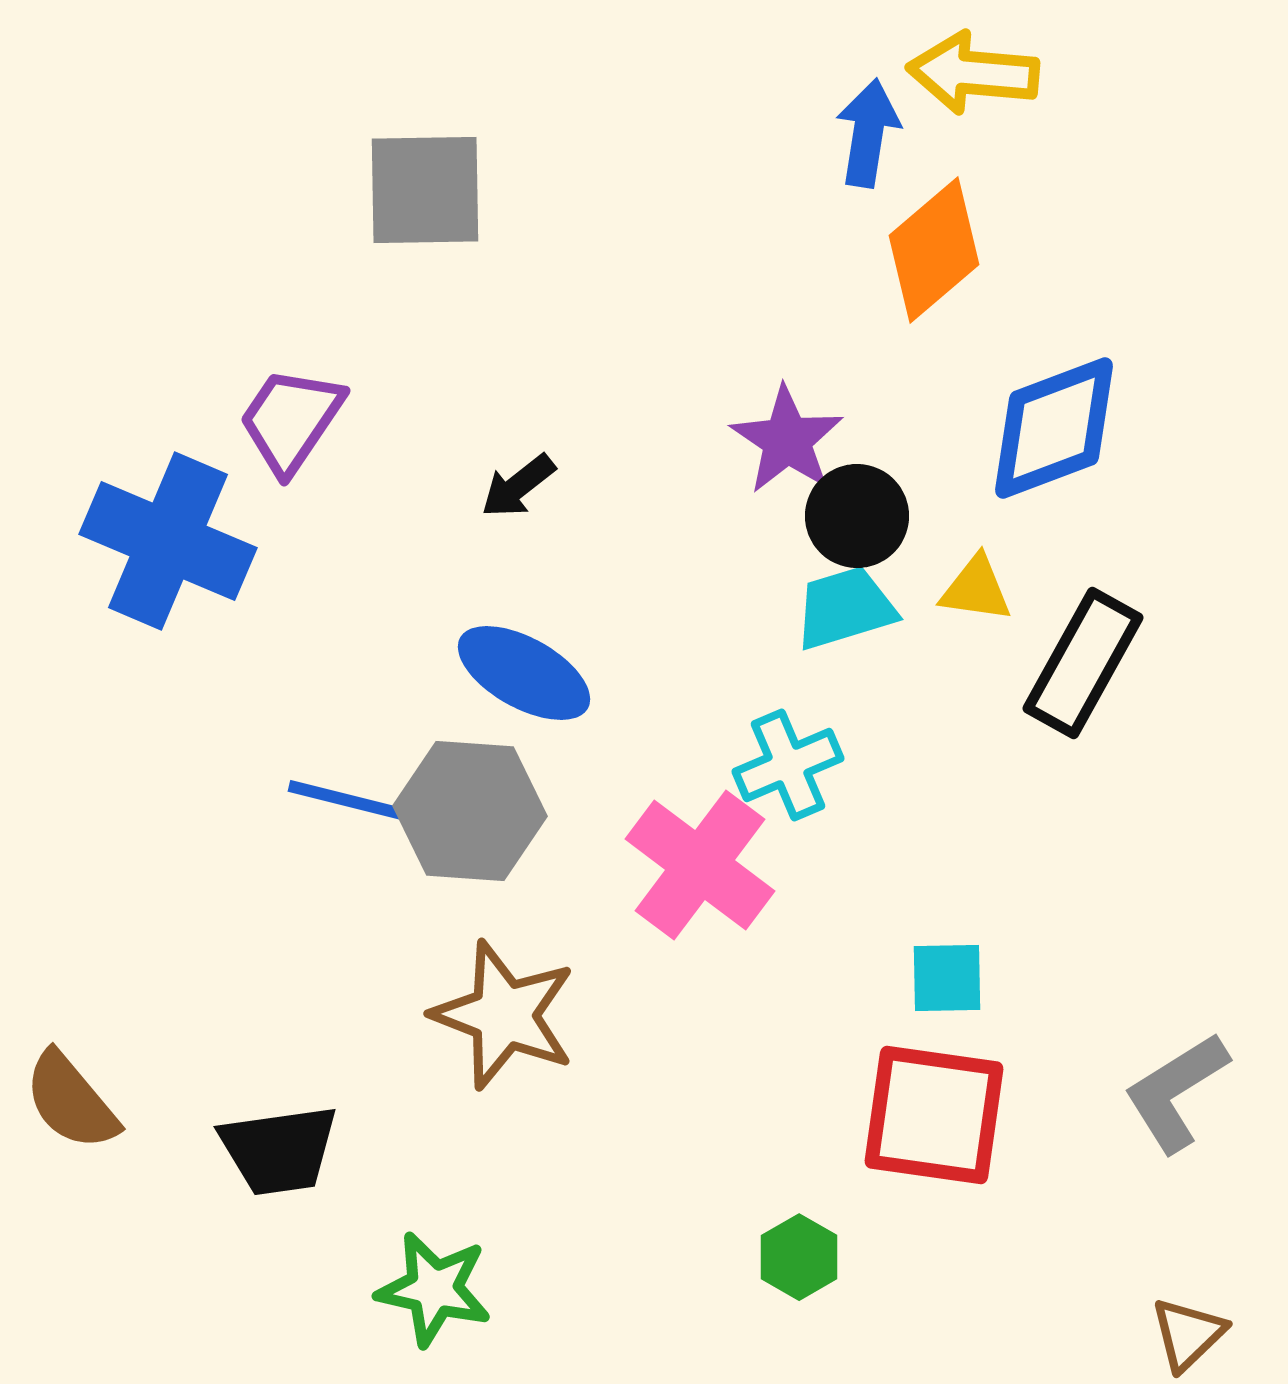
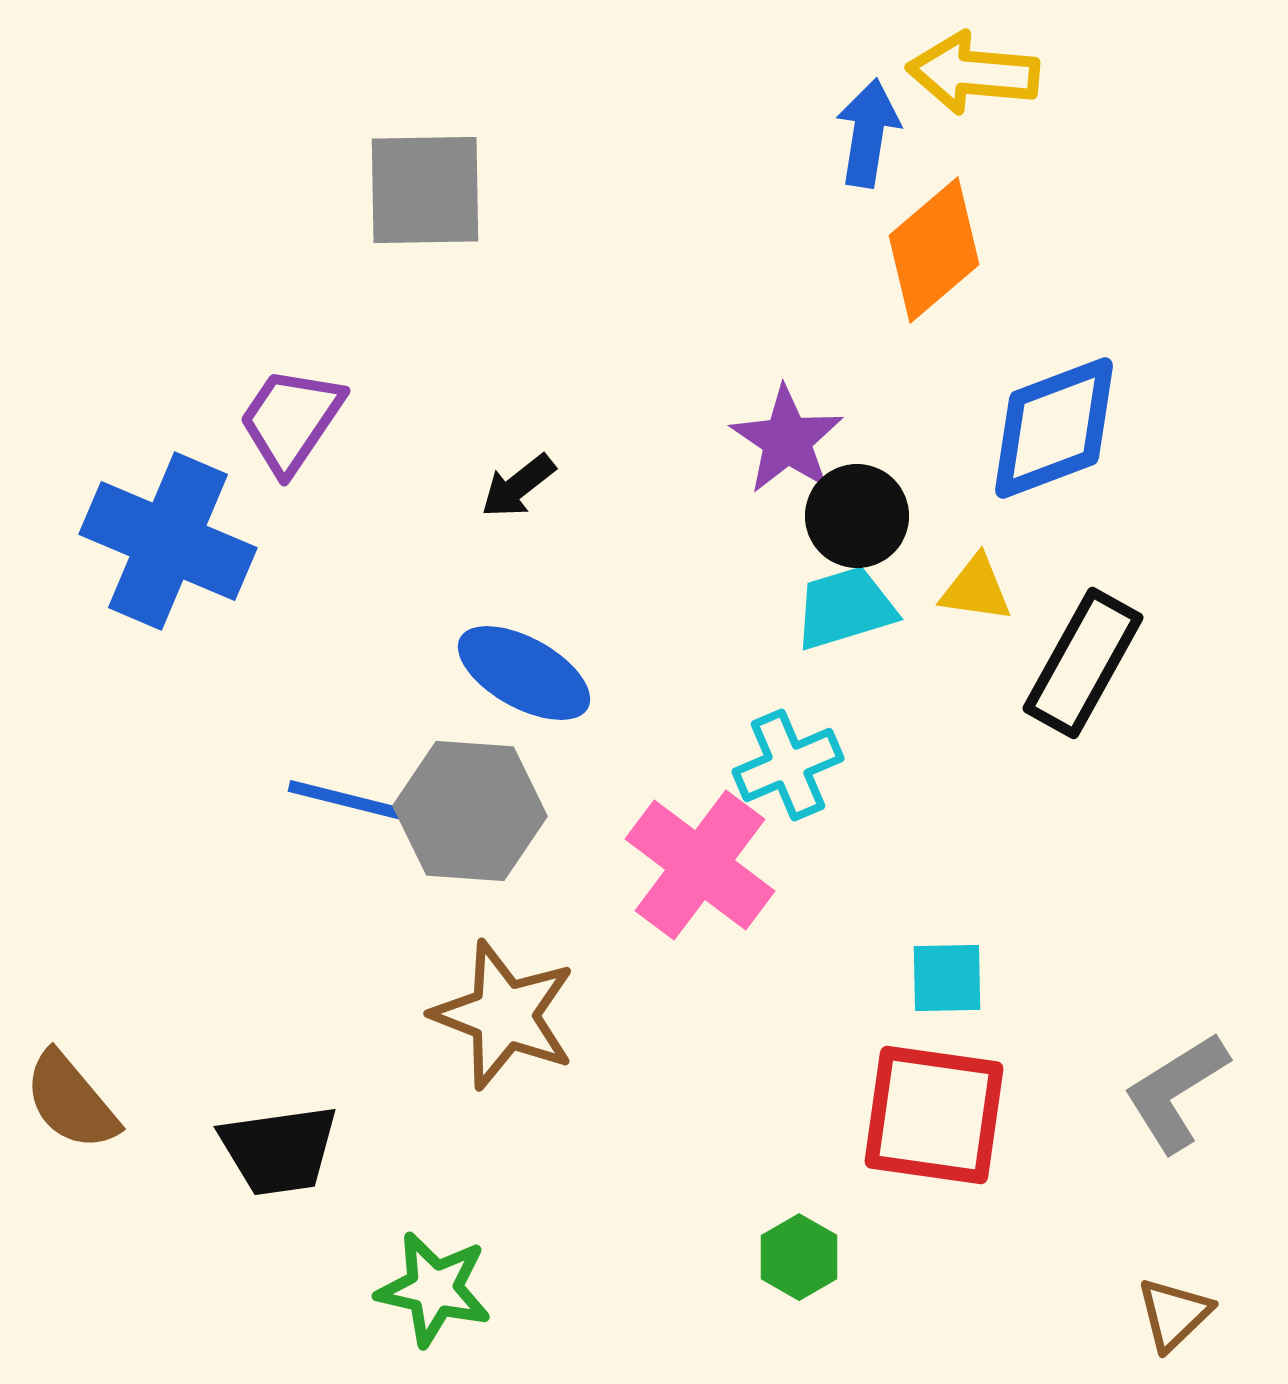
brown triangle: moved 14 px left, 20 px up
